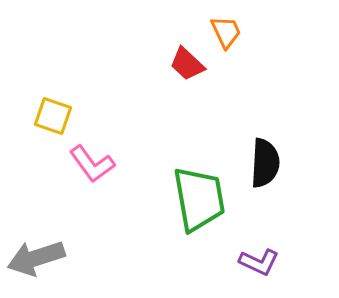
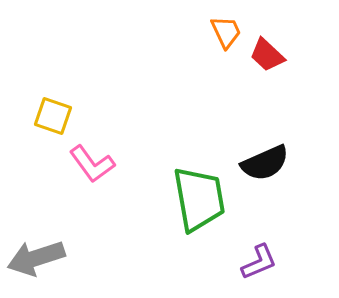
red trapezoid: moved 80 px right, 9 px up
black semicircle: rotated 63 degrees clockwise
purple L-shape: rotated 48 degrees counterclockwise
